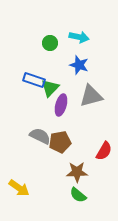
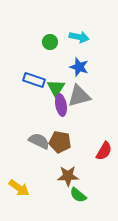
green circle: moved 1 px up
blue star: moved 2 px down
green triangle: moved 6 px right; rotated 12 degrees counterclockwise
gray triangle: moved 12 px left
purple ellipse: rotated 25 degrees counterclockwise
gray semicircle: moved 1 px left, 5 px down
brown pentagon: rotated 20 degrees clockwise
brown star: moved 9 px left, 4 px down
